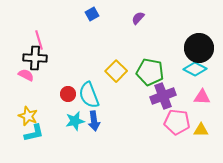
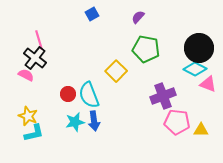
purple semicircle: moved 1 px up
black cross: rotated 35 degrees clockwise
green pentagon: moved 4 px left, 23 px up
pink triangle: moved 6 px right, 13 px up; rotated 18 degrees clockwise
cyan star: moved 1 px down
